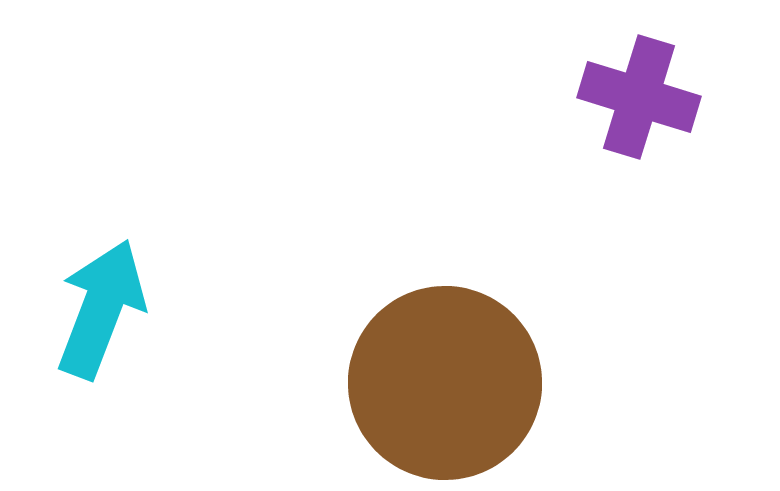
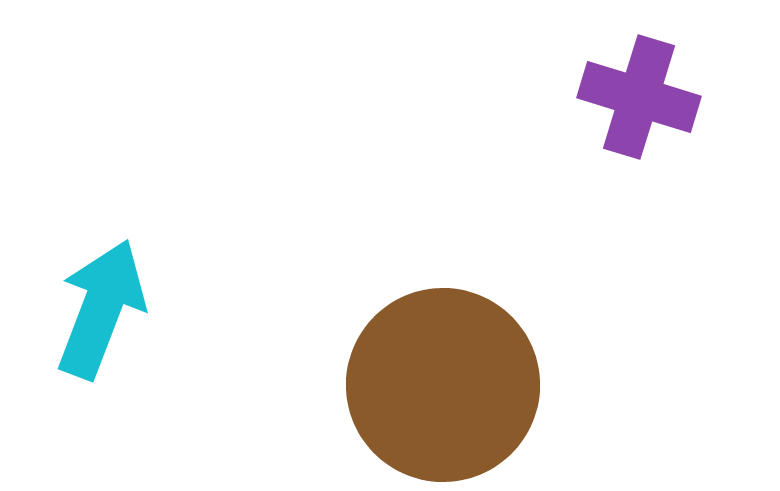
brown circle: moved 2 px left, 2 px down
